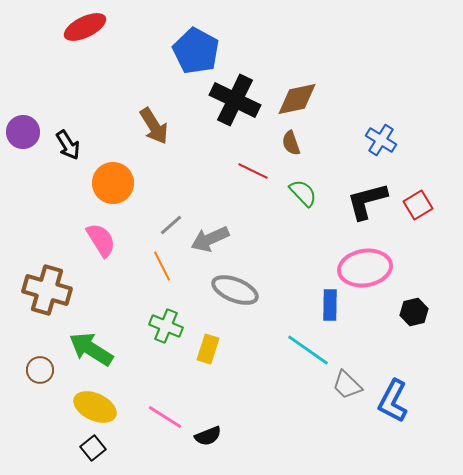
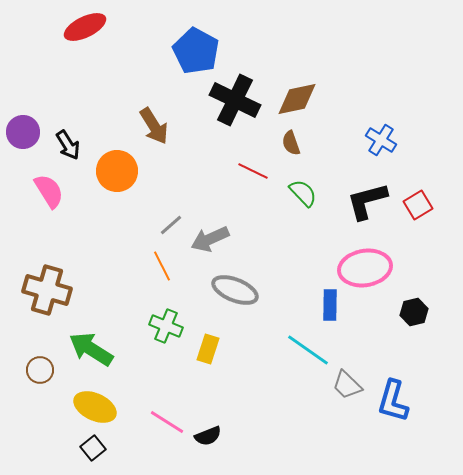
orange circle: moved 4 px right, 12 px up
pink semicircle: moved 52 px left, 49 px up
blue L-shape: rotated 12 degrees counterclockwise
pink line: moved 2 px right, 5 px down
